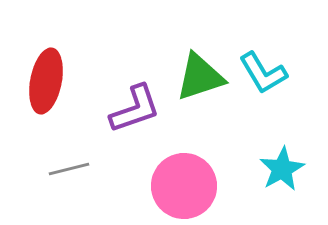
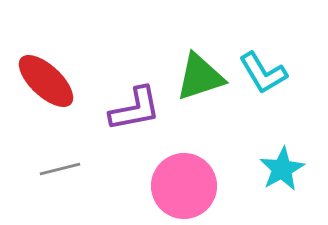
red ellipse: rotated 58 degrees counterclockwise
purple L-shape: rotated 8 degrees clockwise
gray line: moved 9 px left
